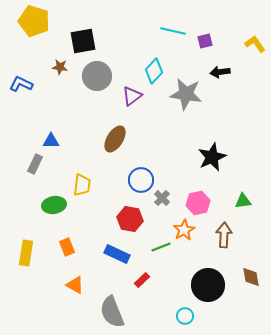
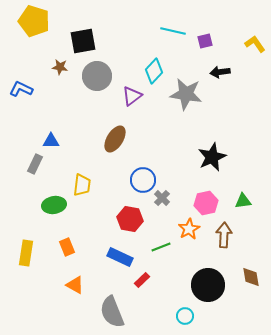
blue L-shape: moved 5 px down
blue circle: moved 2 px right
pink hexagon: moved 8 px right
orange star: moved 5 px right, 1 px up
blue rectangle: moved 3 px right, 3 px down
